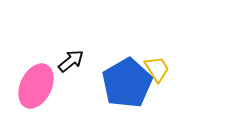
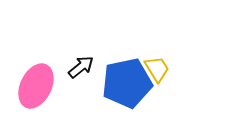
black arrow: moved 10 px right, 6 px down
blue pentagon: rotated 18 degrees clockwise
